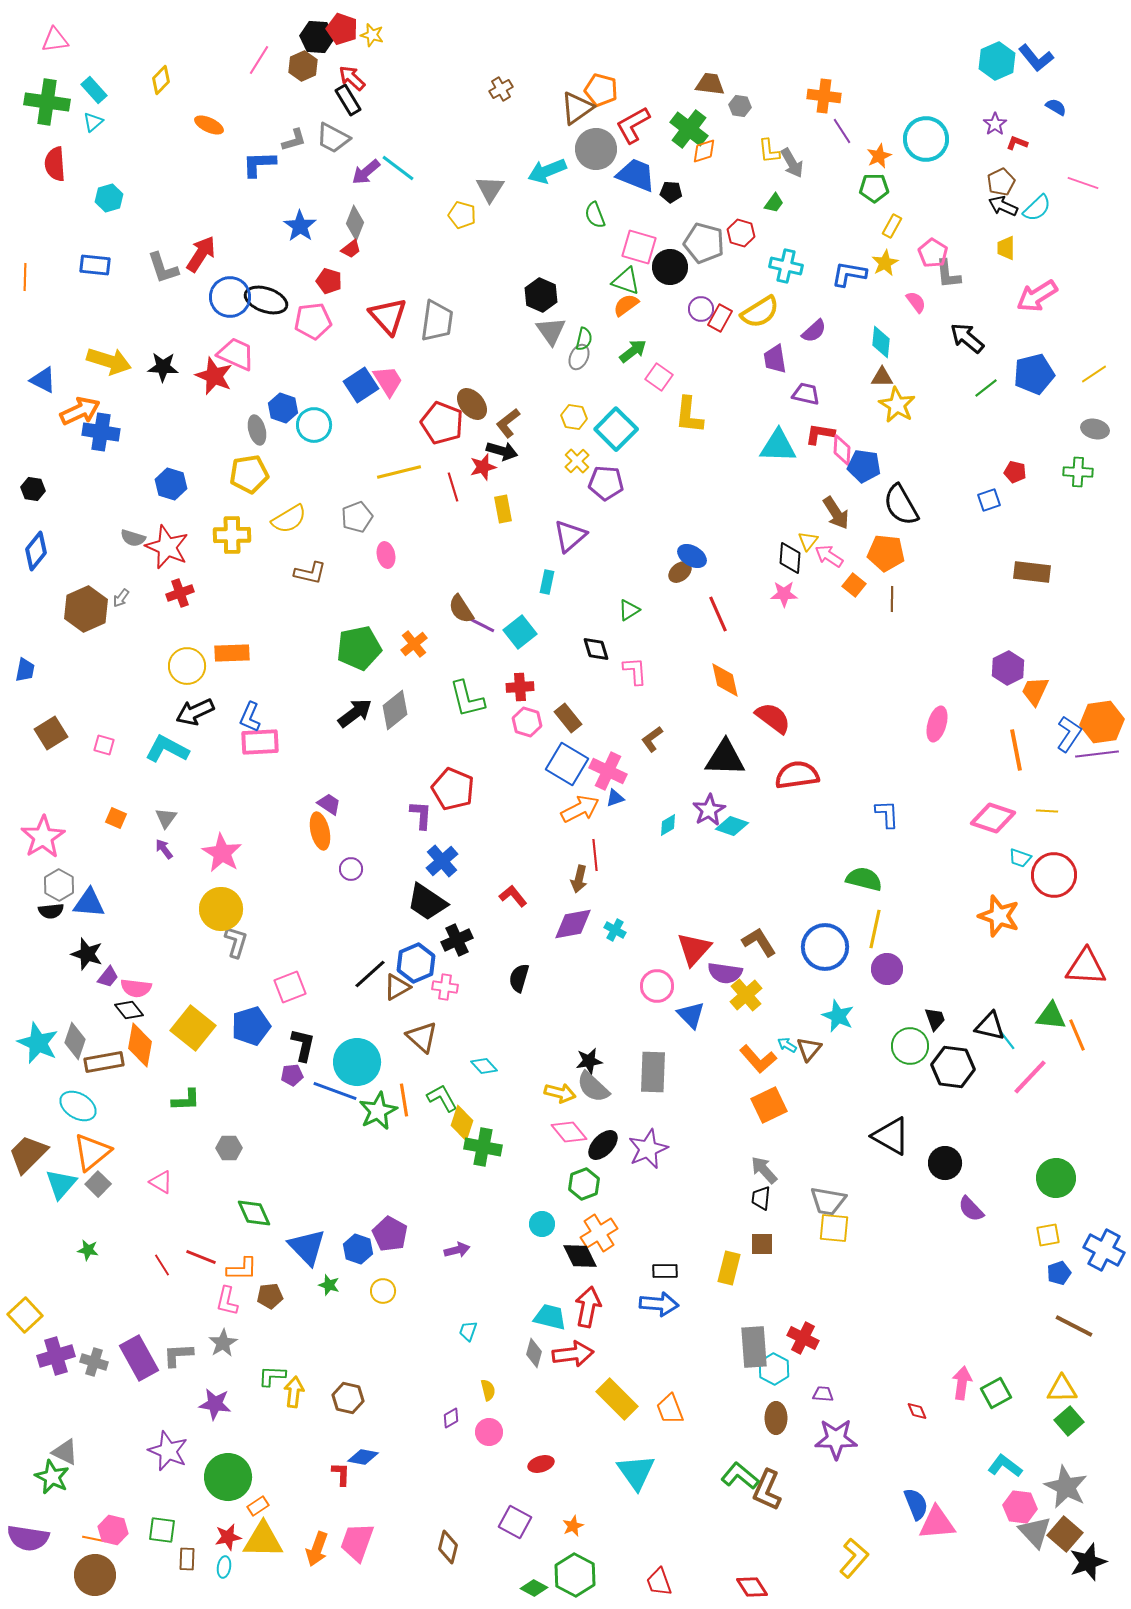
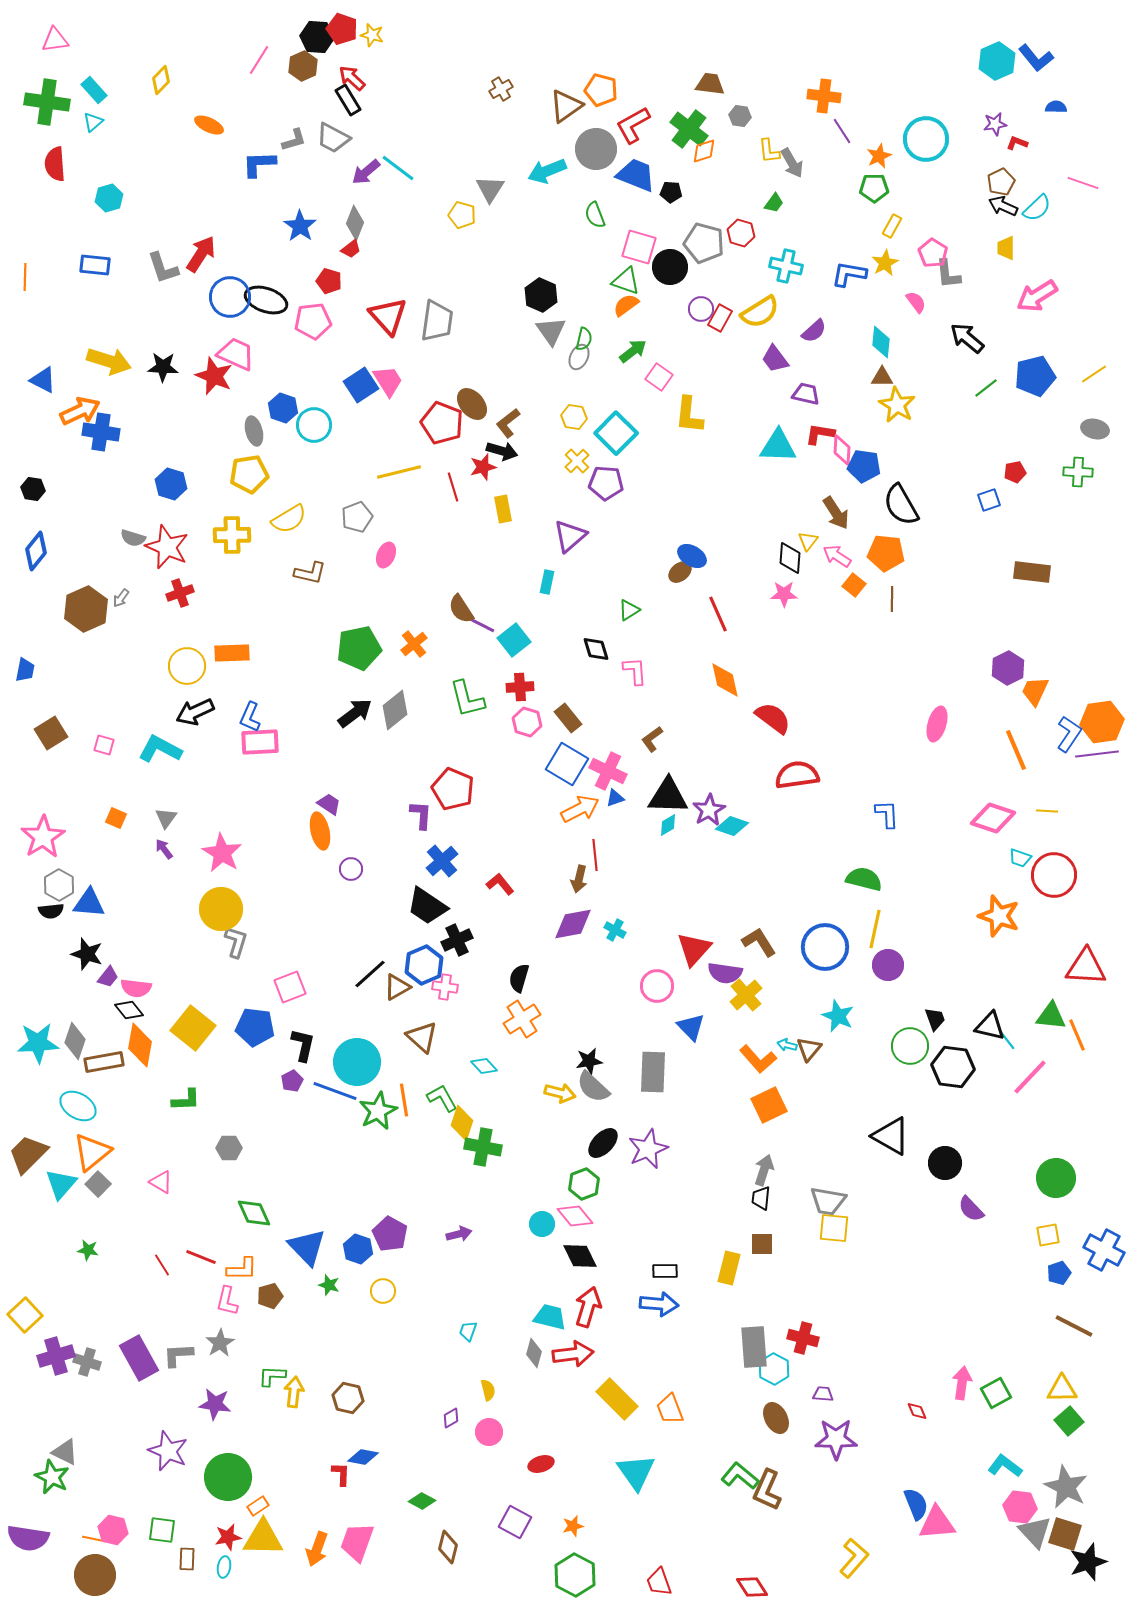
gray hexagon at (740, 106): moved 10 px down
blue semicircle at (1056, 107): rotated 30 degrees counterclockwise
brown triangle at (577, 108): moved 11 px left, 2 px up
purple star at (995, 124): rotated 25 degrees clockwise
purple trapezoid at (775, 359): rotated 28 degrees counterclockwise
blue pentagon at (1034, 374): moved 1 px right, 2 px down
cyan square at (616, 429): moved 4 px down
gray ellipse at (257, 430): moved 3 px left, 1 px down
red pentagon at (1015, 472): rotated 25 degrees counterclockwise
pink ellipse at (386, 555): rotated 35 degrees clockwise
pink arrow at (829, 556): moved 8 px right
cyan square at (520, 632): moved 6 px left, 8 px down
cyan L-shape at (167, 749): moved 7 px left
orange line at (1016, 750): rotated 12 degrees counterclockwise
black triangle at (725, 758): moved 57 px left, 38 px down
red L-shape at (513, 896): moved 13 px left, 12 px up
black trapezoid at (427, 902): moved 4 px down
blue hexagon at (416, 963): moved 8 px right, 2 px down
purple circle at (887, 969): moved 1 px right, 4 px up
blue triangle at (691, 1015): moved 12 px down
blue pentagon at (251, 1026): moved 4 px right, 1 px down; rotated 24 degrees clockwise
cyan star at (38, 1043): rotated 27 degrees counterclockwise
cyan arrow at (787, 1045): rotated 18 degrees counterclockwise
purple pentagon at (292, 1075): moved 6 px down; rotated 20 degrees counterclockwise
pink diamond at (569, 1132): moved 6 px right, 84 px down
black ellipse at (603, 1145): moved 2 px up
gray arrow at (764, 1170): rotated 60 degrees clockwise
orange cross at (599, 1233): moved 77 px left, 214 px up
purple arrow at (457, 1250): moved 2 px right, 16 px up
brown pentagon at (270, 1296): rotated 10 degrees counterclockwise
red arrow at (588, 1307): rotated 6 degrees clockwise
red cross at (803, 1338): rotated 12 degrees counterclockwise
gray star at (223, 1343): moved 3 px left
gray cross at (94, 1362): moved 7 px left
brown ellipse at (776, 1418): rotated 28 degrees counterclockwise
orange star at (573, 1526): rotated 10 degrees clockwise
brown square at (1065, 1534): rotated 24 degrees counterclockwise
yellow triangle at (263, 1540): moved 2 px up
green diamond at (534, 1588): moved 112 px left, 87 px up
